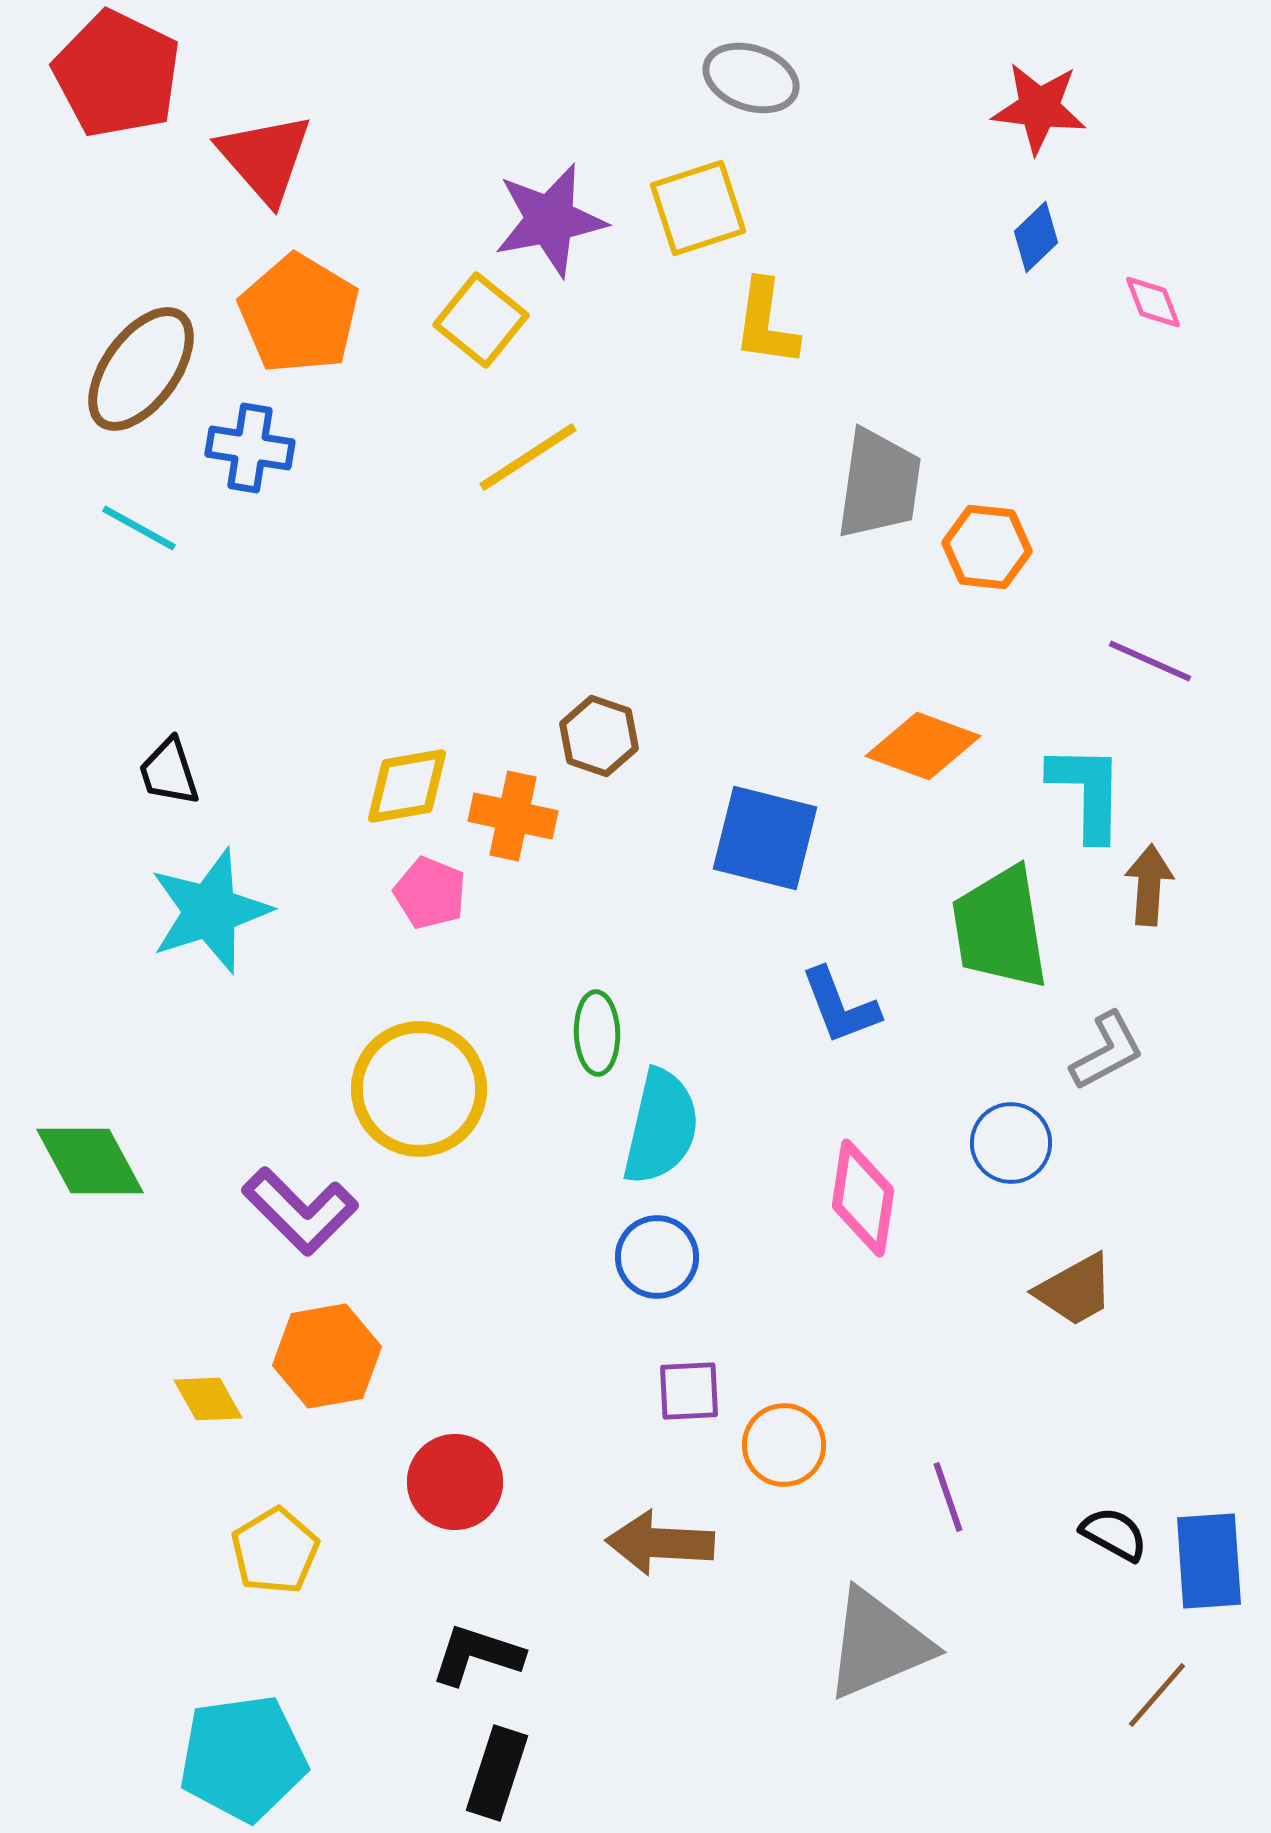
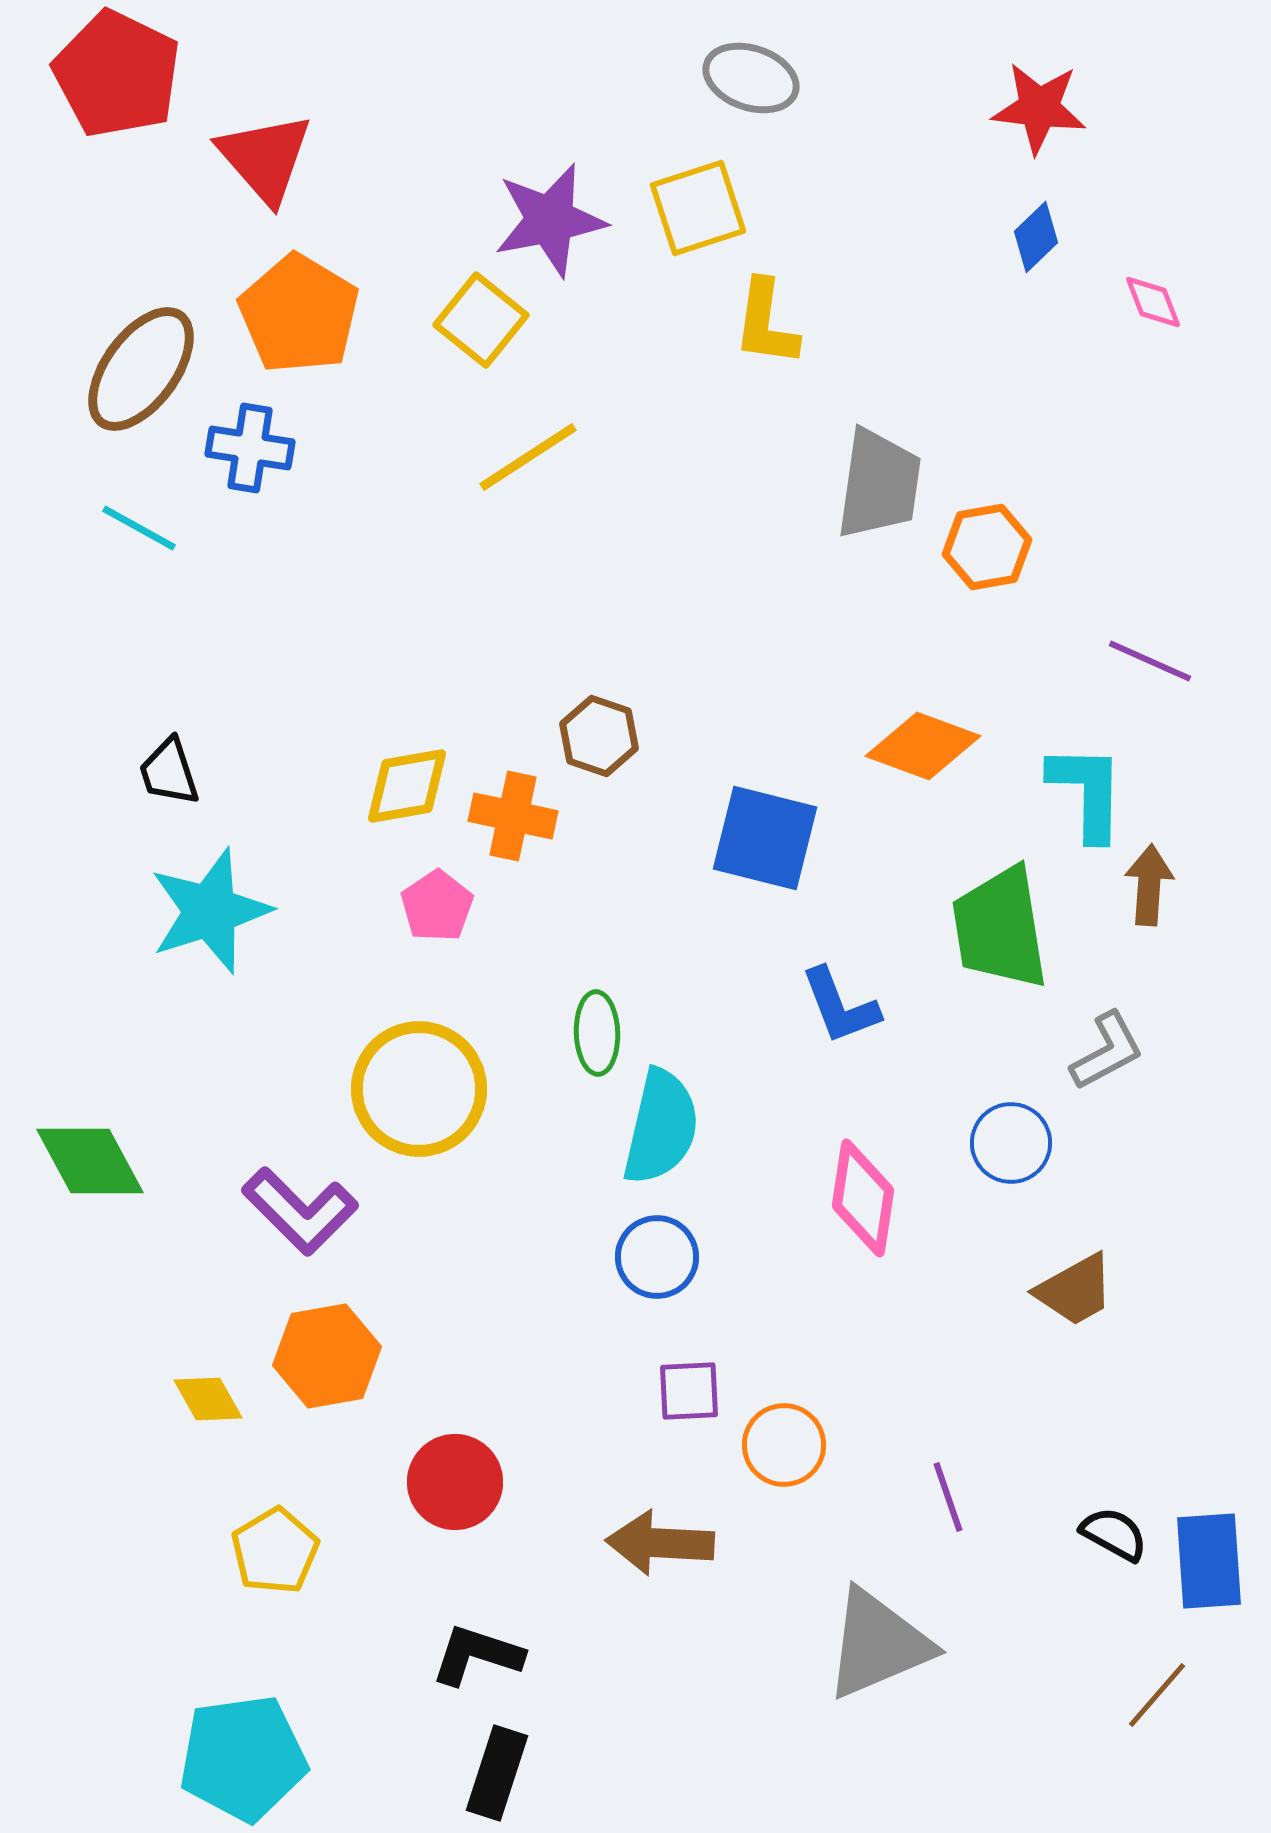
orange hexagon at (987, 547): rotated 16 degrees counterclockwise
pink pentagon at (430, 893): moved 7 px right, 13 px down; rotated 16 degrees clockwise
